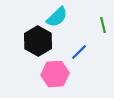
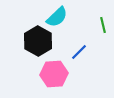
pink hexagon: moved 1 px left
